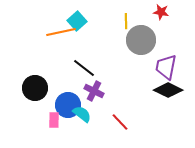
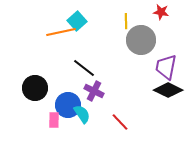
cyan semicircle: rotated 18 degrees clockwise
